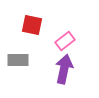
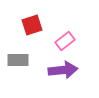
red square: rotated 30 degrees counterclockwise
purple arrow: moved 1 px left, 1 px down; rotated 72 degrees clockwise
